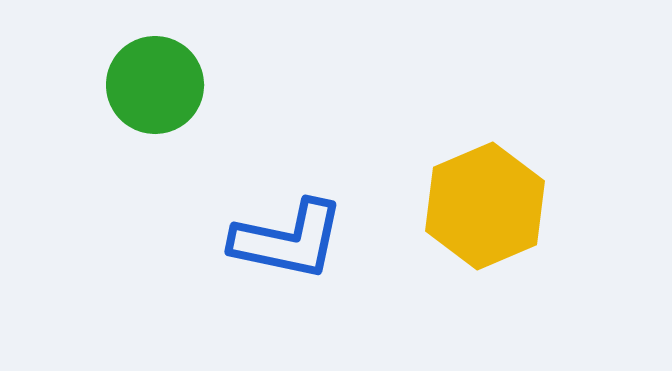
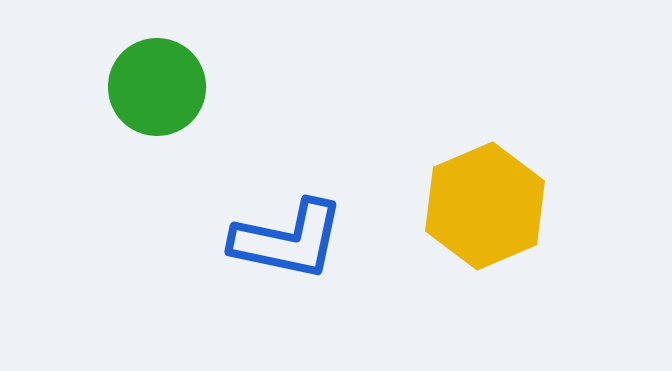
green circle: moved 2 px right, 2 px down
